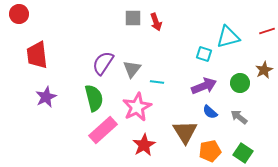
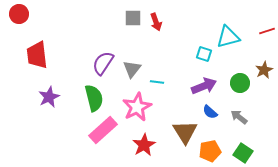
purple star: moved 3 px right
